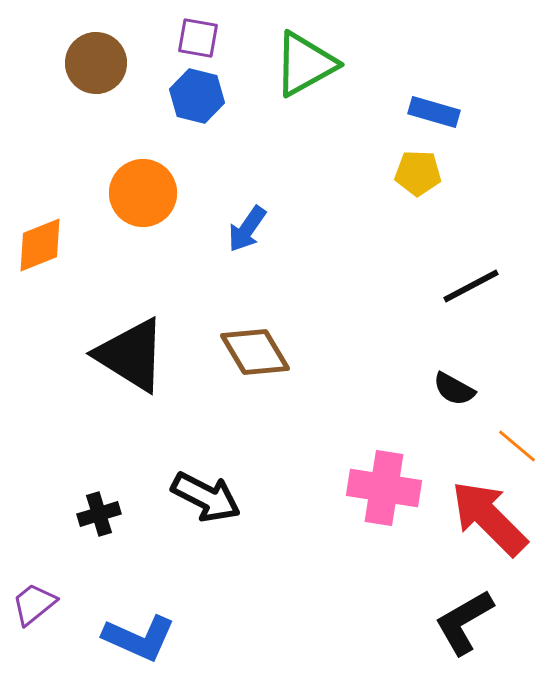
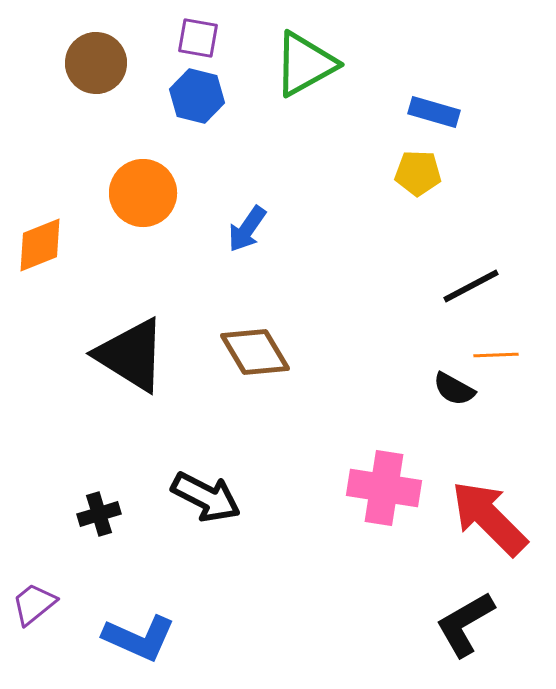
orange line: moved 21 px left, 91 px up; rotated 42 degrees counterclockwise
black L-shape: moved 1 px right, 2 px down
